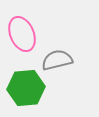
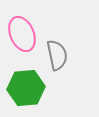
gray semicircle: moved 5 px up; rotated 92 degrees clockwise
